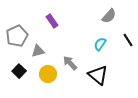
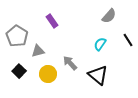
gray pentagon: rotated 15 degrees counterclockwise
